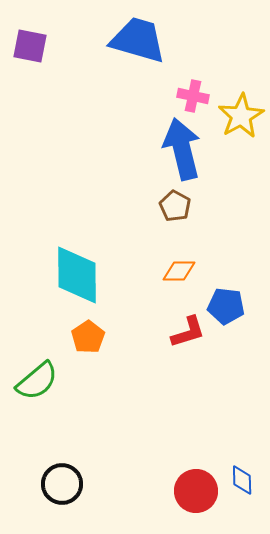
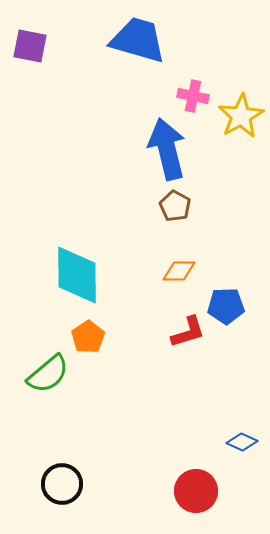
blue arrow: moved 15 px left
blue pentagon: rotated 9 degrees counterclockwise
green semicircle: moved 11 px right, 7 px up
blue diamond: moved 38 px up; rotated 64 degrees counterclockwise
